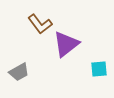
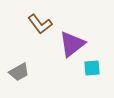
purple triangle: moved 6 px right
cyan square: moved 7 px left, 1 px up
